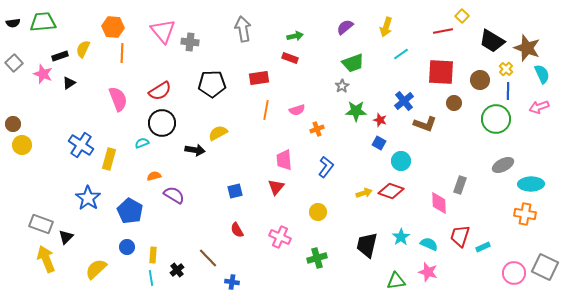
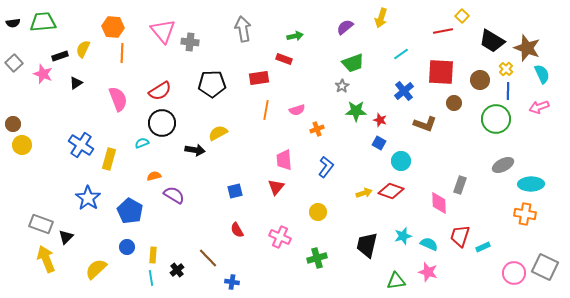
yellow arrow at (386, 27): moved 5 px left, 9 px up
red rectangle at (290, 58): moved 6 px left, 1 px down
black triangle at (69, 83): moved 7 px right
blue cross at (404, 101): moved 10 px up
cyan star at (401, 237): moved 2 px right, 1 px up; rotated 18 degrees clockwise
